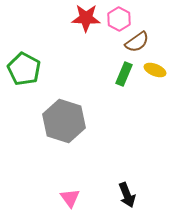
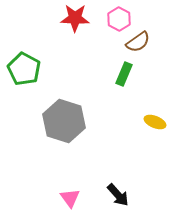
red star: moved 11 px left
brown semicircle: moved 1 px right
yellow ellipse: moved 52 px down
black arrow: moved 9 px left; rotated 20 degrees counterclockwise
